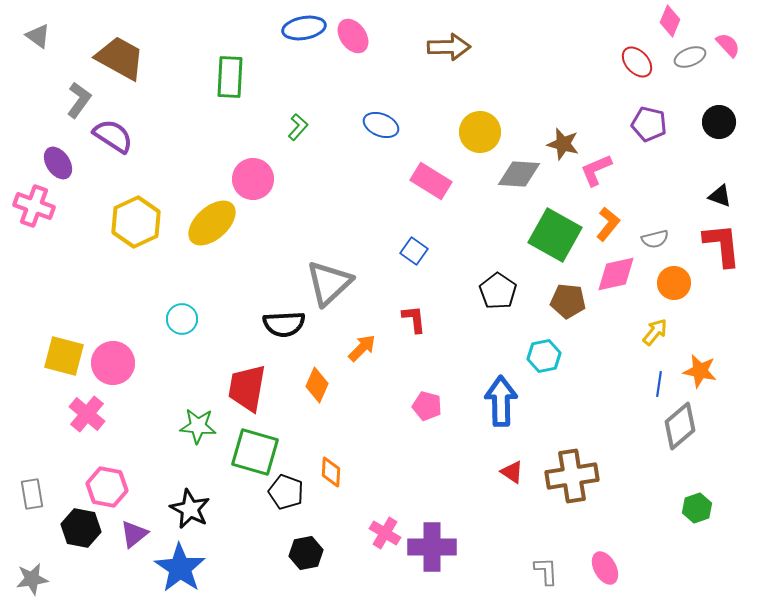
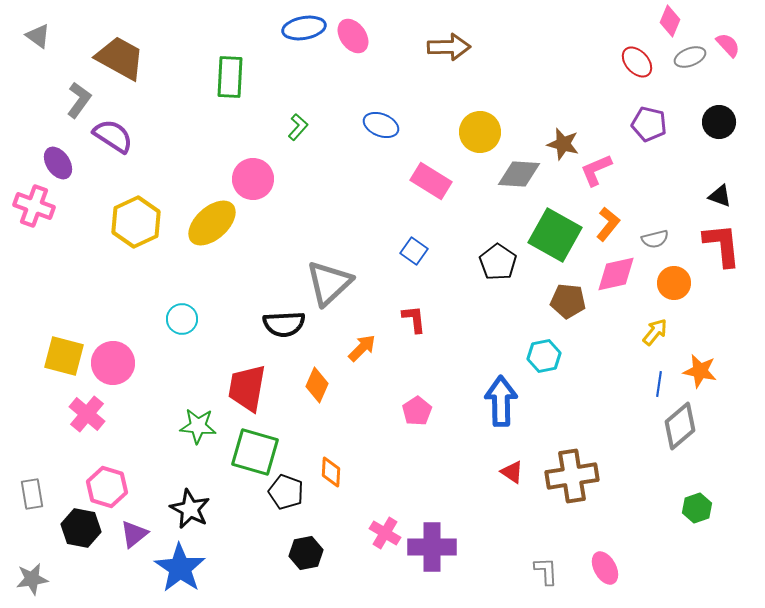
black pentagon at (498, 291): moved 29 px up
pink pentagon at (427, 406): moved 10 px left, 5 px down; rotated 24 degrees clockwise
pink hexagon at (107, 487): rotated 6 degrees clockwise
